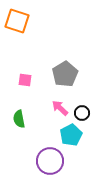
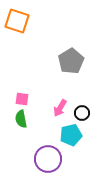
gray pentagon: moved 6 px right, 13 px up
pink square: moved 3 px left, 19 px down
pink arrow: rotated 102 degrees counterclockwise
green semicircle: moved 2 px right
cyan pentagon: rotated 15 degrees clockwise
purple circle: moved 2 px left, 2 px up
